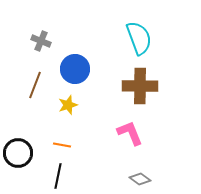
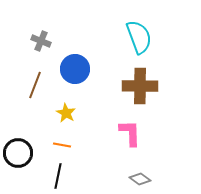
cyan semicircle: moved 1 px up
yellow star: moved 2 px left, 8 px down; rotated 24 degrees counterclockwise
pink L-shape: rotated 20 degrees clockwise
